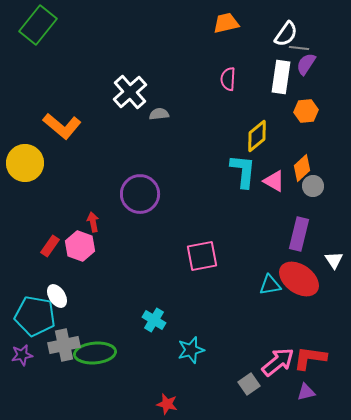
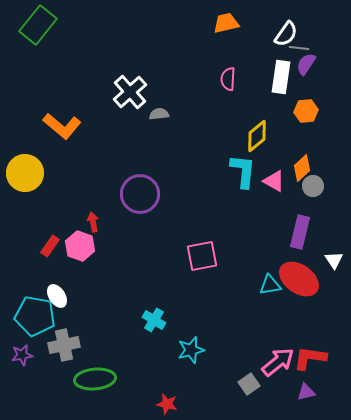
yellow circle: moved 10 px down
purple rectangle: moved 1 px right, 2 px up
green ellipse: moved 26 px down
